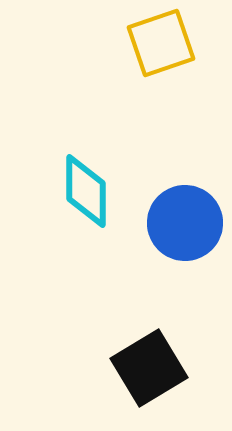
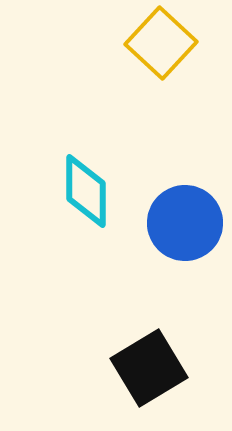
yellow square: rotated 28 degrees counterclockwise
